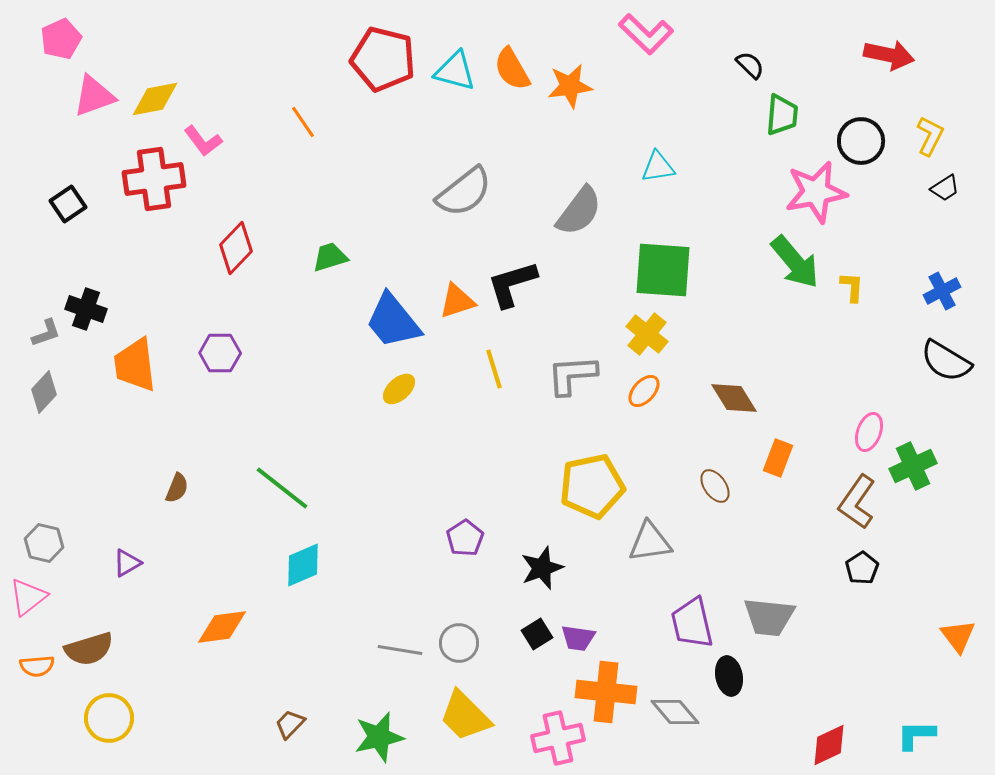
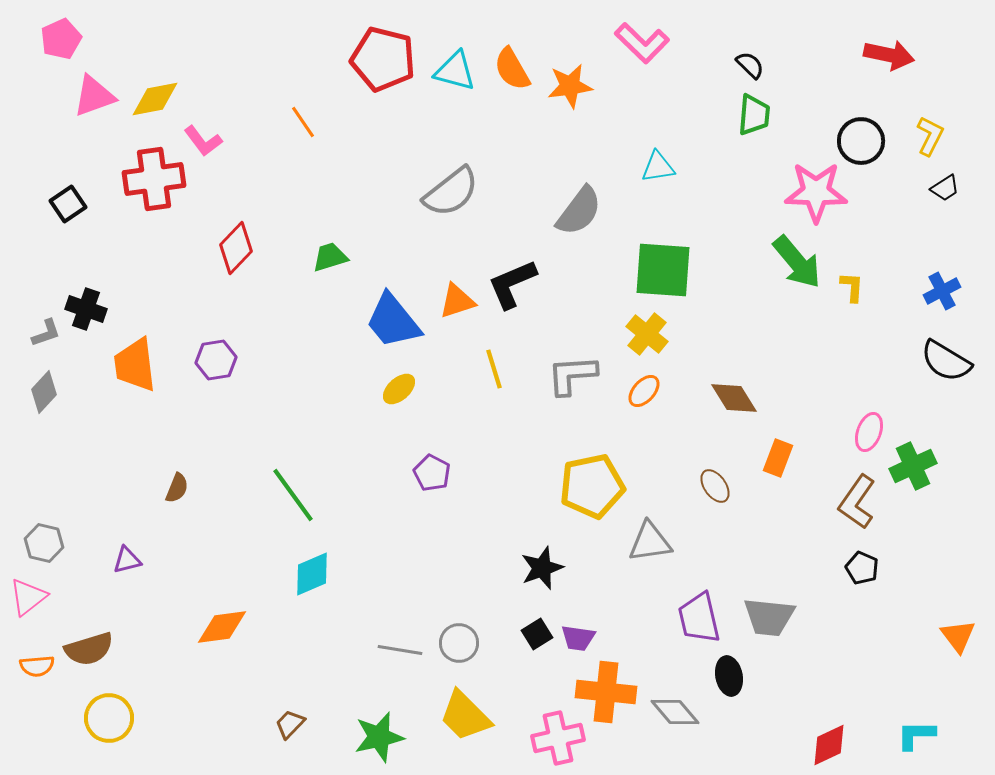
pink L-shape at (646, 34): moved 4 px left, 9 px down
green trapezoid at (782, 115): moved 28 px left
gray semicircle at (464, 192): moved 13 px left
pink star at (816, 192): rotated 12 degrees clockwise
green arrow at (795, 262): moved 2 px right
black L-shape at (512, 284): rotated 6 degrees counterclockwise
purple hexagon at (220, 353): moved 4 px left, 7 px down; rotated 9 degrees counterclockwise
green line at (282, 488): moved 11 px right, 7 px down; rotated 16 degrees clockwise
purple pentagon at (465, 538): moved 33 px left, 65 px up; rotated 12 degrees counterclockwise
purple triangle at (127, 563): moved 3 px up; rotated 16 degrees clockwise
cyan diamond at (303, 565): moved 9 px right, 9 px down
black pentagon at (862, 568): rotated 16 degrees counterclockwise
purple trapezoid at (692, 623): moved 7 px right, 5 px up
